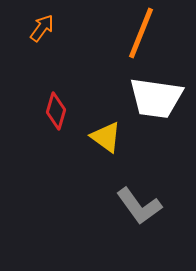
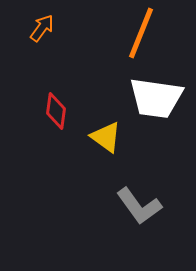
red diamond: rotated 9 degrees counterclockwise
